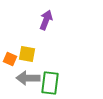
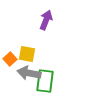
orange square: rotated 24 degrees clockwise
gray arrow: moved 1 px right, 5 px up; rotated 10 degrees clockwise
green rectangle: moved 5 px left, 2 px up
